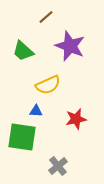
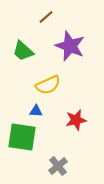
red star: moved 1 px down
